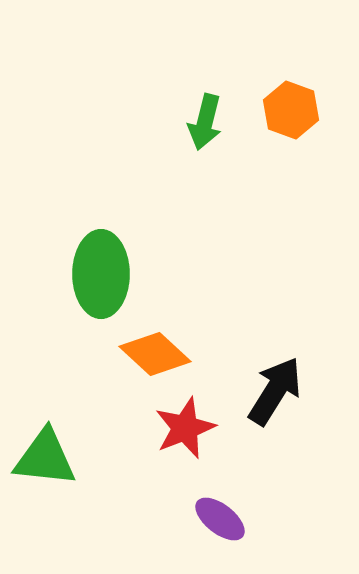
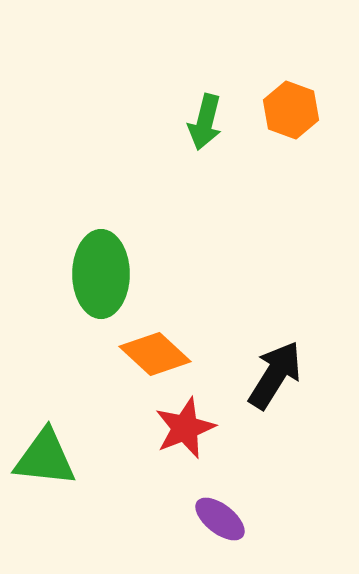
black arrow: moved 16 px up
